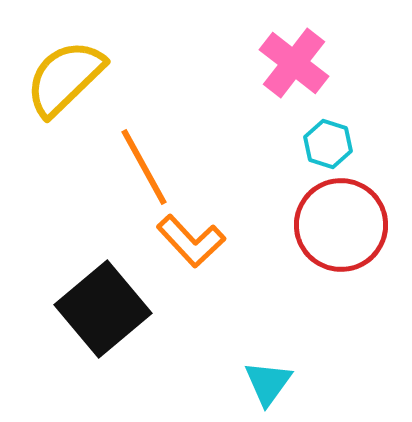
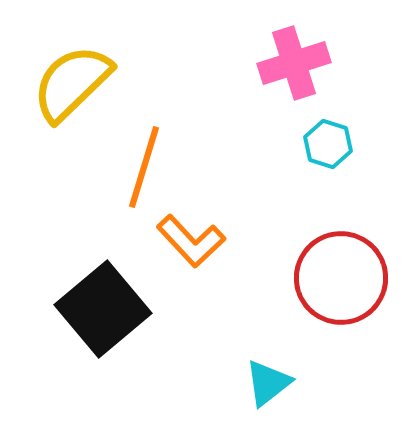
pink cross: rotated 34 degrees clockwise
yellow semicircle: moved 7 px right, 5 px down
orange line: rotated 46 degrees clockwise
red circle: moved 53 px down
cyan triangle: rotated 16 degrees clockwise
